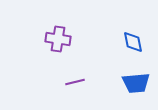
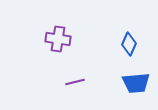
blue diamond: moved 4 px left, 2 px down; rotated 35 degrees clockwise
